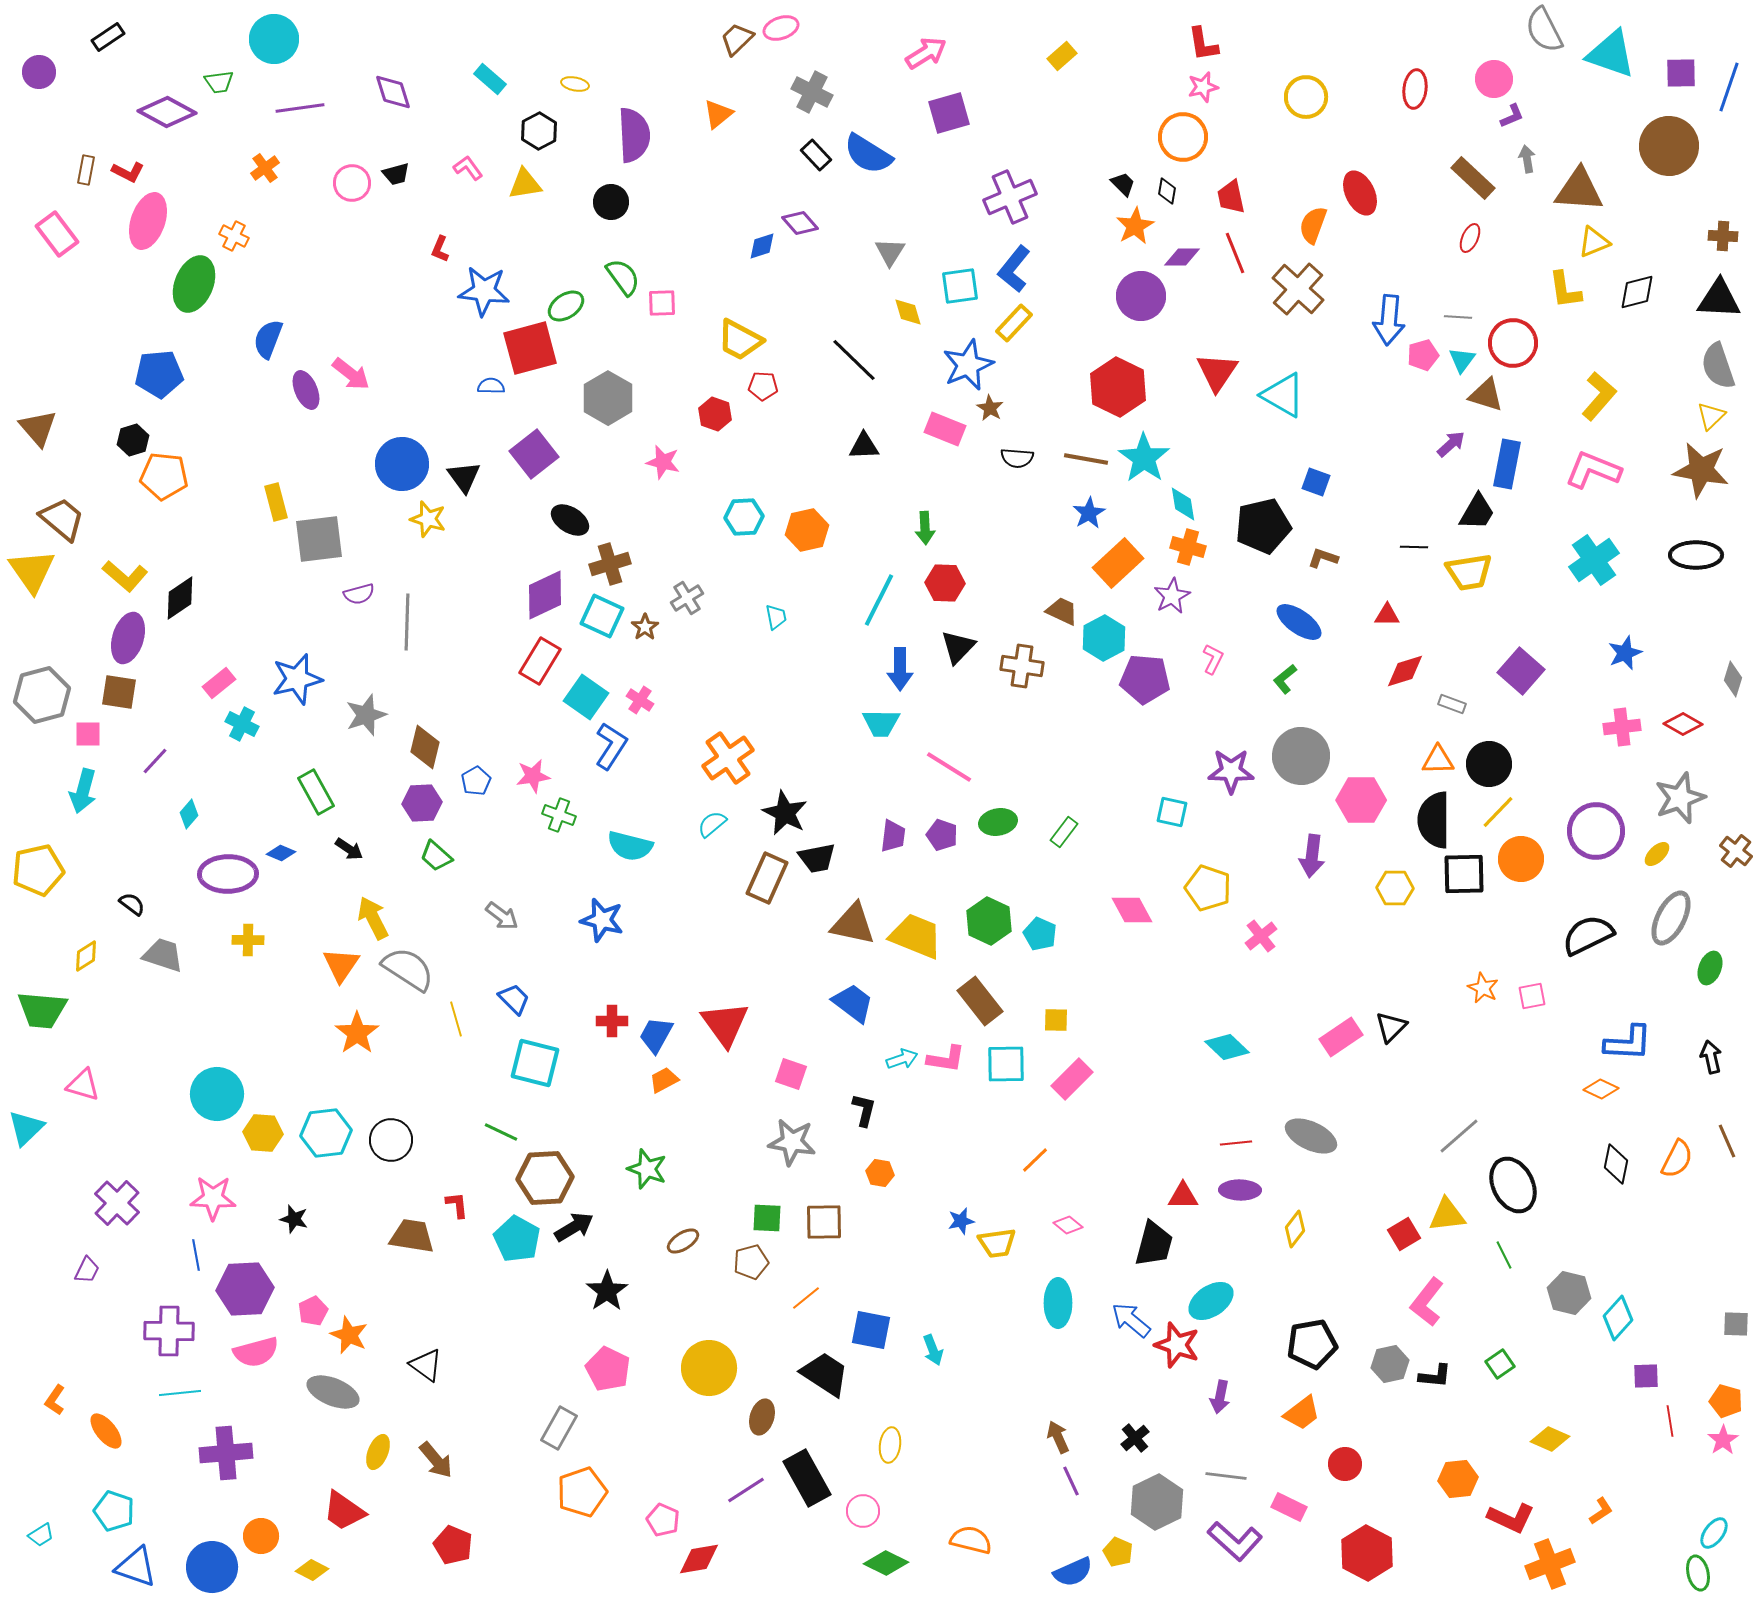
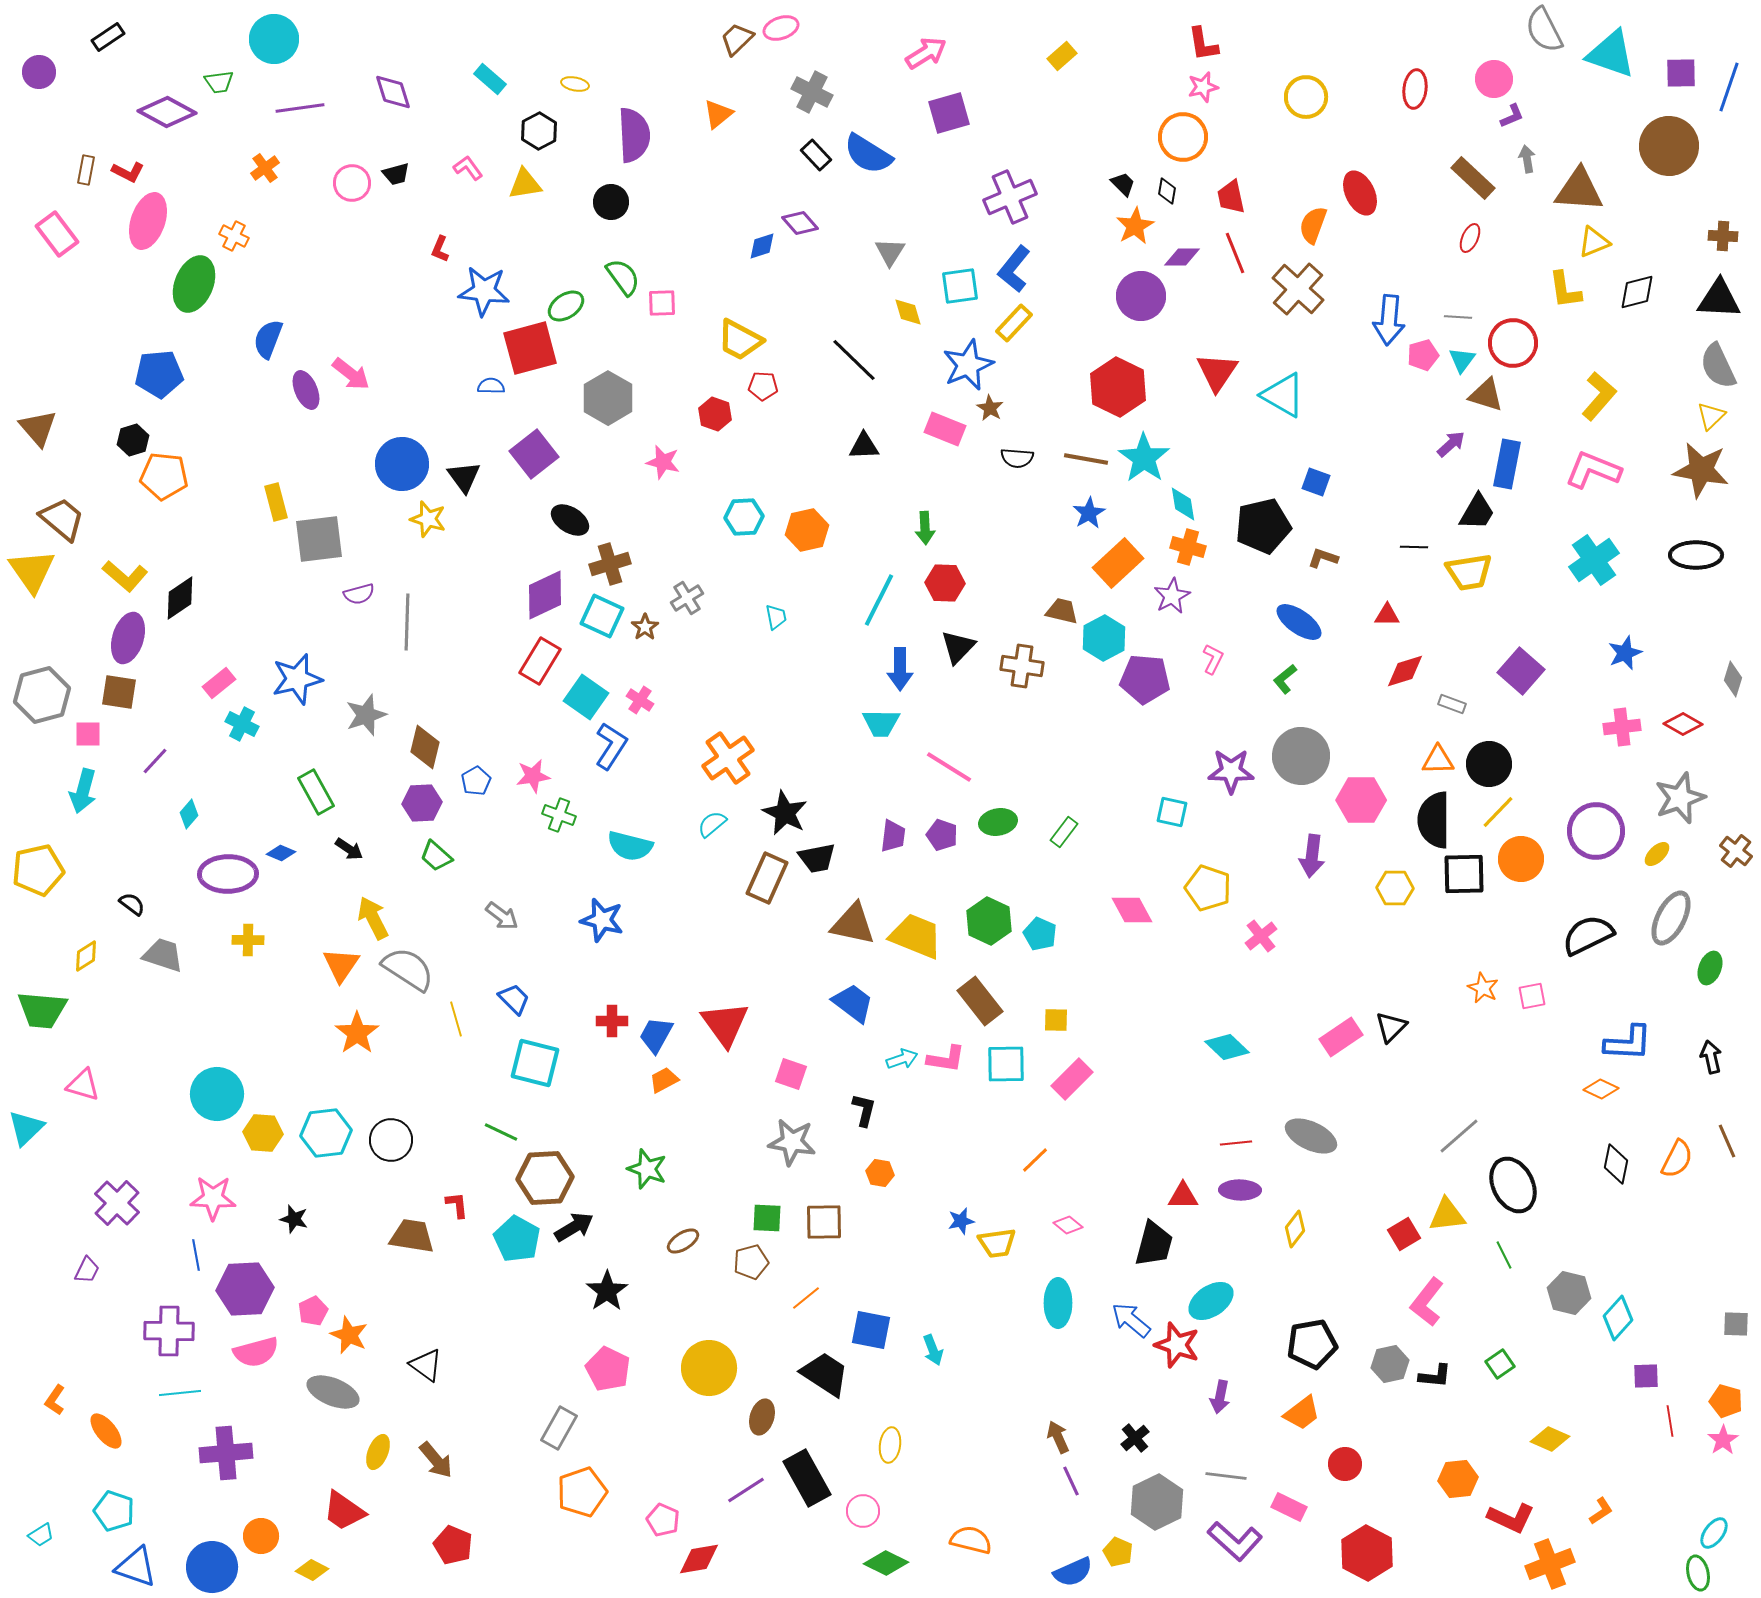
gray semicircle at (1718, 366): rotated 6 degrees counterclockwise
brown trapezoid at (1062, 611): rotated 12 degrees counterclockwise
